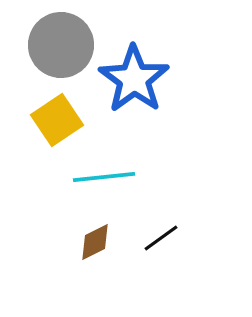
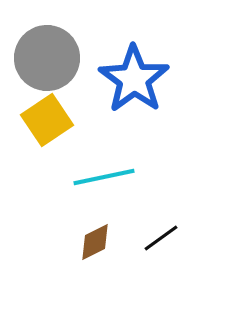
gray circle: moved 14 px left, 13 px down
yellow square: moved 10 px left
cyan line: rotated 6 degrees counterclockwise
